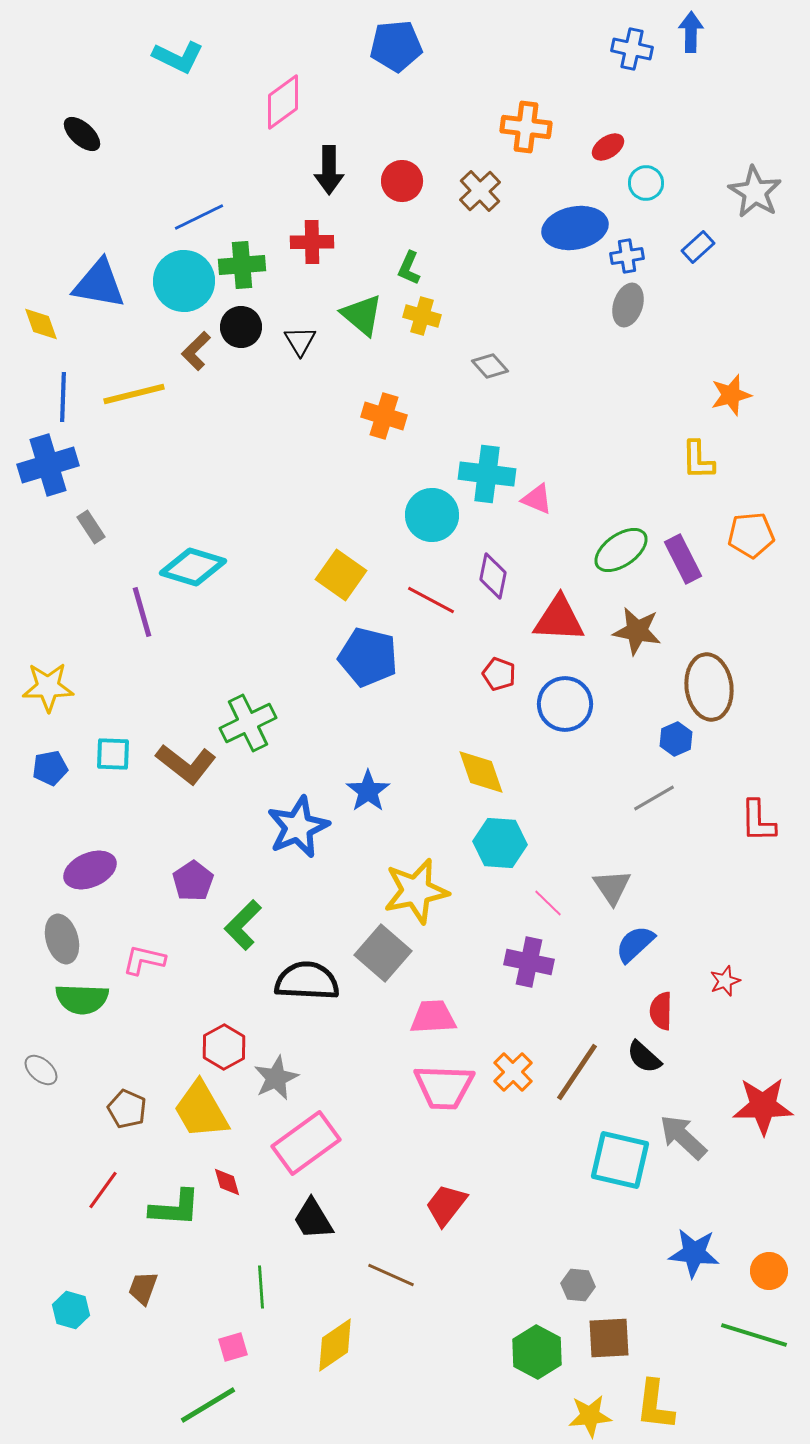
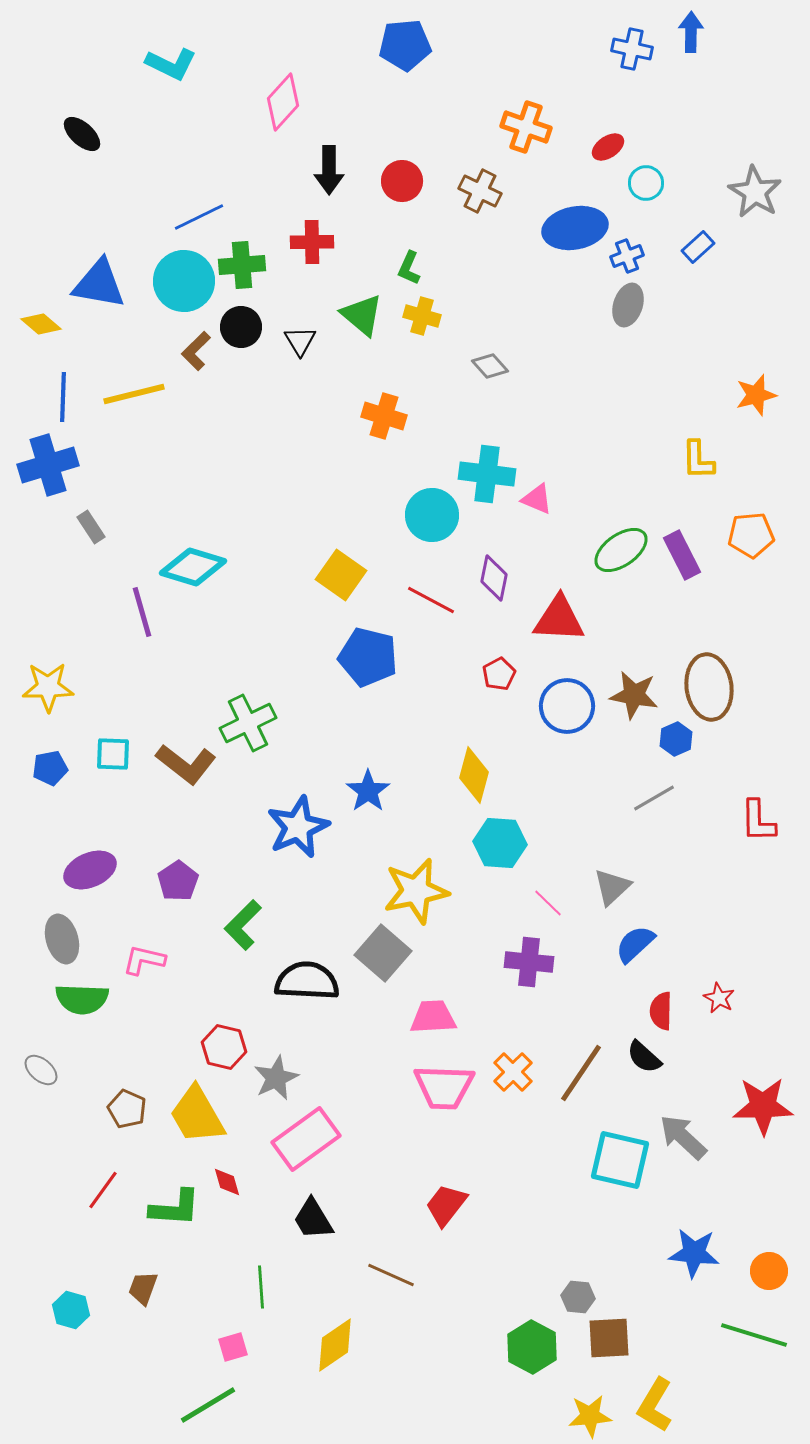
blue pentagon at (396, 46): moved 9 px right, 1 px up
cyan L-shape at (178, 57): moved 7 px left, 7 px down
pink diamond at (283, 102): rotated 12 degrees counterclockwise
orange cross at (526, 127): rotated 12 degrees clockwise
brown cross at (480, 191): rotated 21 degrees counterclockwise
blue cross at (627, 256): rotated 12 degrees counterclockwise
yellow diamond at (41, 324): rotated 30 degrees counterclockwise
orange star at (731, 395): moved 25 px right
purple rectangle at (683, 559): moved 1 px left, 4 px up
purple diamond at (493, 576): moved 1 px right, 2 px down
brown star at (637, 631): moved 3 px left, 64 px down
red pentagon at (499, 674): rotated 24 degrees clockwise
blue circle at (565, 704): moved 2 px right, 2 px down
yellow diamond at (481, 772): moved 7 px left, 3 px down; rotated 34 degrees clockwise
purple pentagon at (193, 881): moved 15 px left
gray triangle at (612, 887): rotated 21 degrees clockwise
purple cross at (529, 962): rotated 6 degrees counterclockwise
red star at (725, 981): moved 6 px left, 17 px down; rotated 24 degrees counterclockwise
red hexagon at (224, 1047): rotated 18 degrees counterclockwise
brown line at (577, 1072): moved 4 px right, 1 px down
yellow trapezoid at (201, 1110): moved 4 px left, 5 px down
pink rectangle at (306, 1143): moved 4 px up
gray hexagon at (578, 1285): moved 12 px down
green hexagon at (537, 1352): moved 5 px left, 5 px up
yellow L-shape at (655, 1405): rotated 24 degrees clockwise
